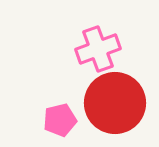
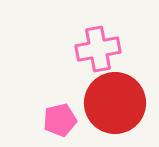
pink cross: rotated 9 degrees clockwise
